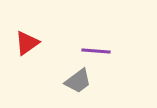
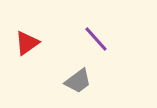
purple line: moved 12 px up; rotated 44 degrees clockwise
